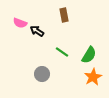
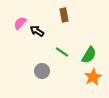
pink semicircle: rotated 112 degrees clockwise
gray circle: moved 3 px up
